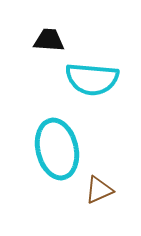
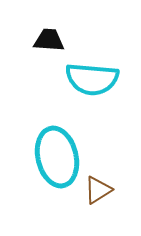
cyan ellipse: moved 8 px down
brown triangle: moved 1 px left; rotated 8 degrees counterclockwise
